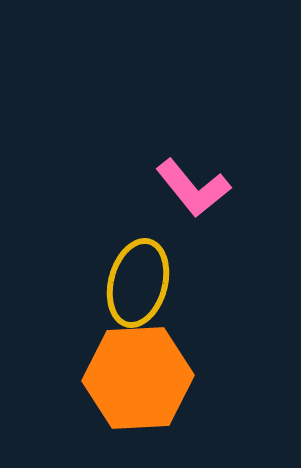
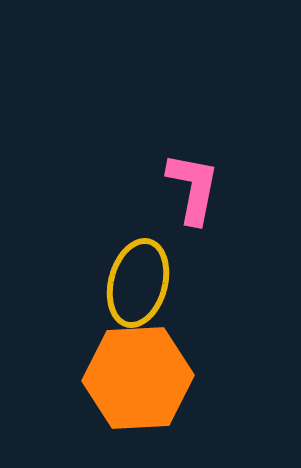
pink L-shape: rotated 130 degrees counterclockwise
